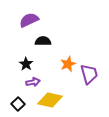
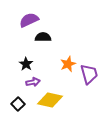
black semicircle: moved 4 px up
